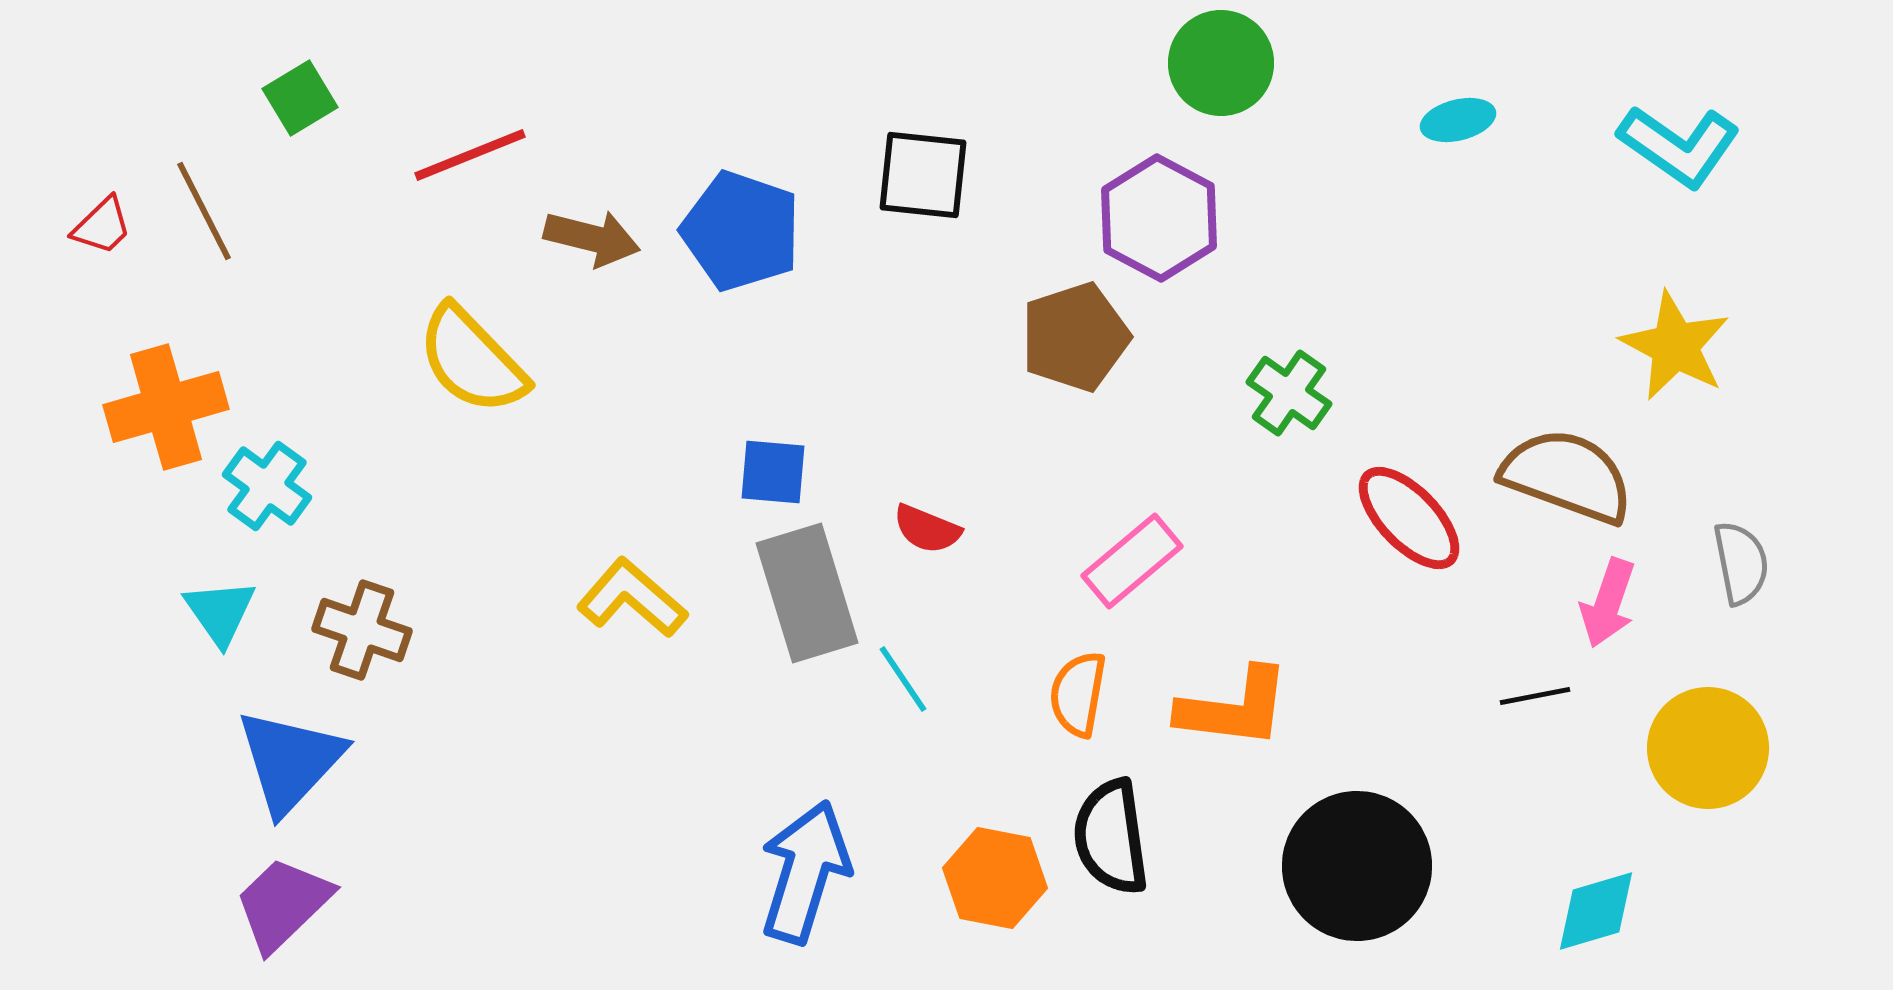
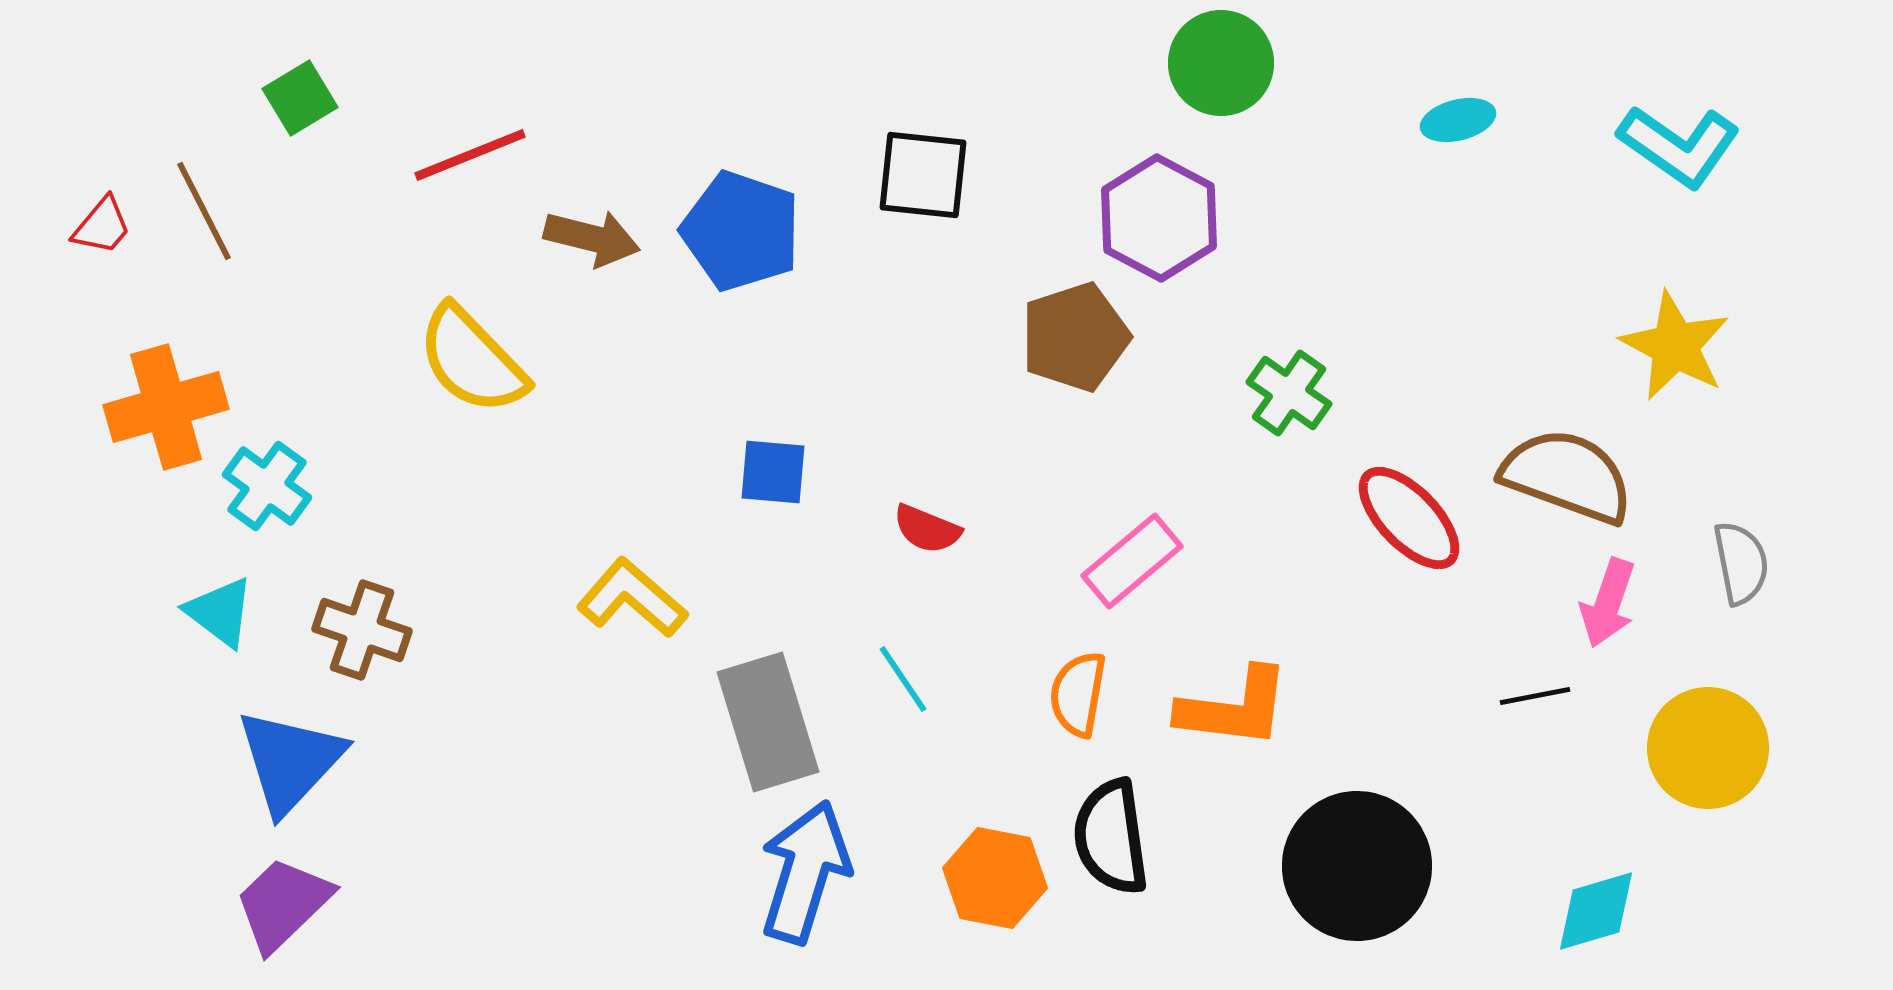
red trapezoid: rotated 6 degrees counterclockwise
gray rectangle: moved 39 px left, 129 px down
cyan triangle: rotated 18 degrees counterclockwise
